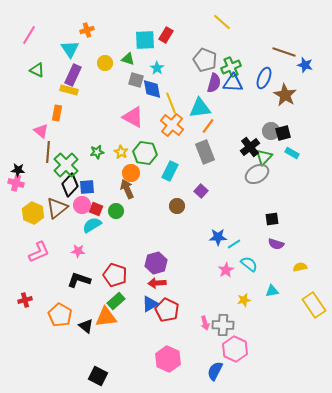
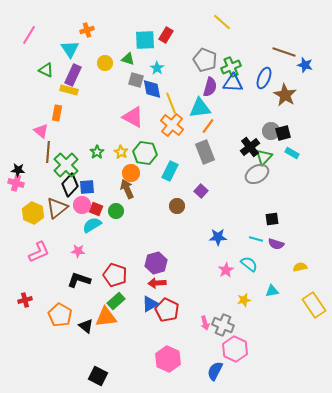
green triangle at (37, 70): moved 9 px right
purple semicircle at (214, 83): moved 4 px left, 4 px down
green star at (97, 152): rotated 24 degrees counterclockwise
cyan line at (234, 244): moved 22 px right, 5 px up; rotated 48 degrees clockwise
gray cross at (223, 325): rotated 20 degrees clockwise
